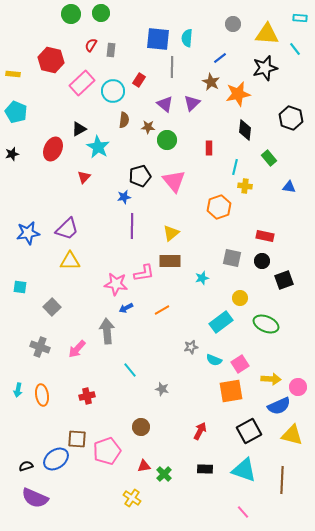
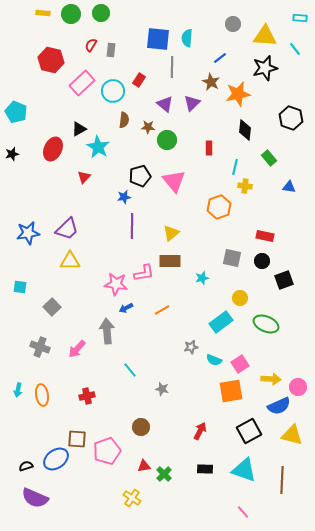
yellow triangle at (267, 34): moved 2 px left, 2 px down
yellow rectangle at (13, 74): moved 30 px right, 61 px up
